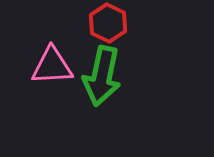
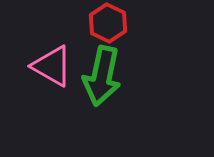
pink triangle: rotated 33 degrees clockwise
